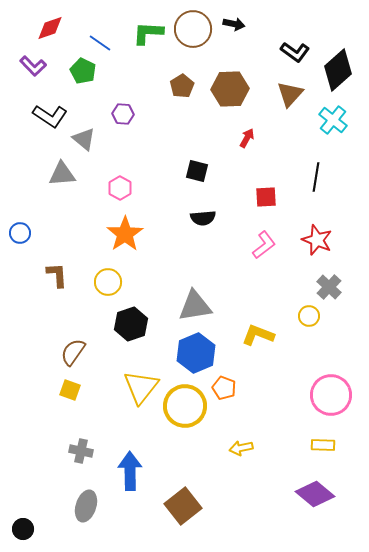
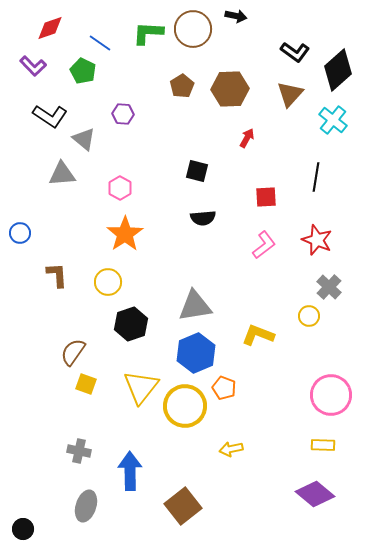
black arrow at (234, 24): moved 2 px right, 8 px up
yellow square at (70, 390): moved 16 px right, 6 px up
yellow arrow at (241, 448): moved 10 px left, 1 px down
gray cross at (81, 451): moved 2 px left
